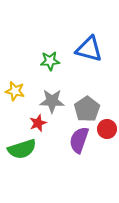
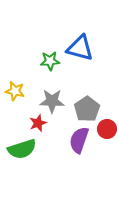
blue triangle: moved 9 px left, 1 px up
